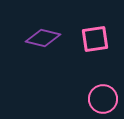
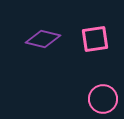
purple diamond: moved 1 px down
